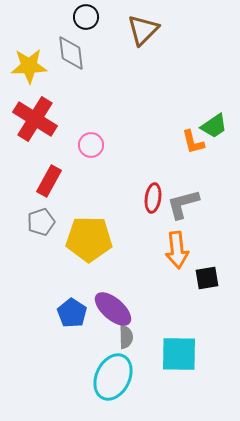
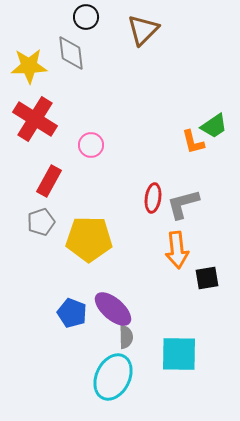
blue pentagon: rotated 12 degrees counterclockwise
